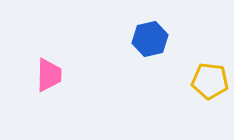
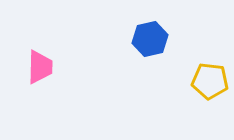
pink trapezoid: moved 9 px left, 8 px up
